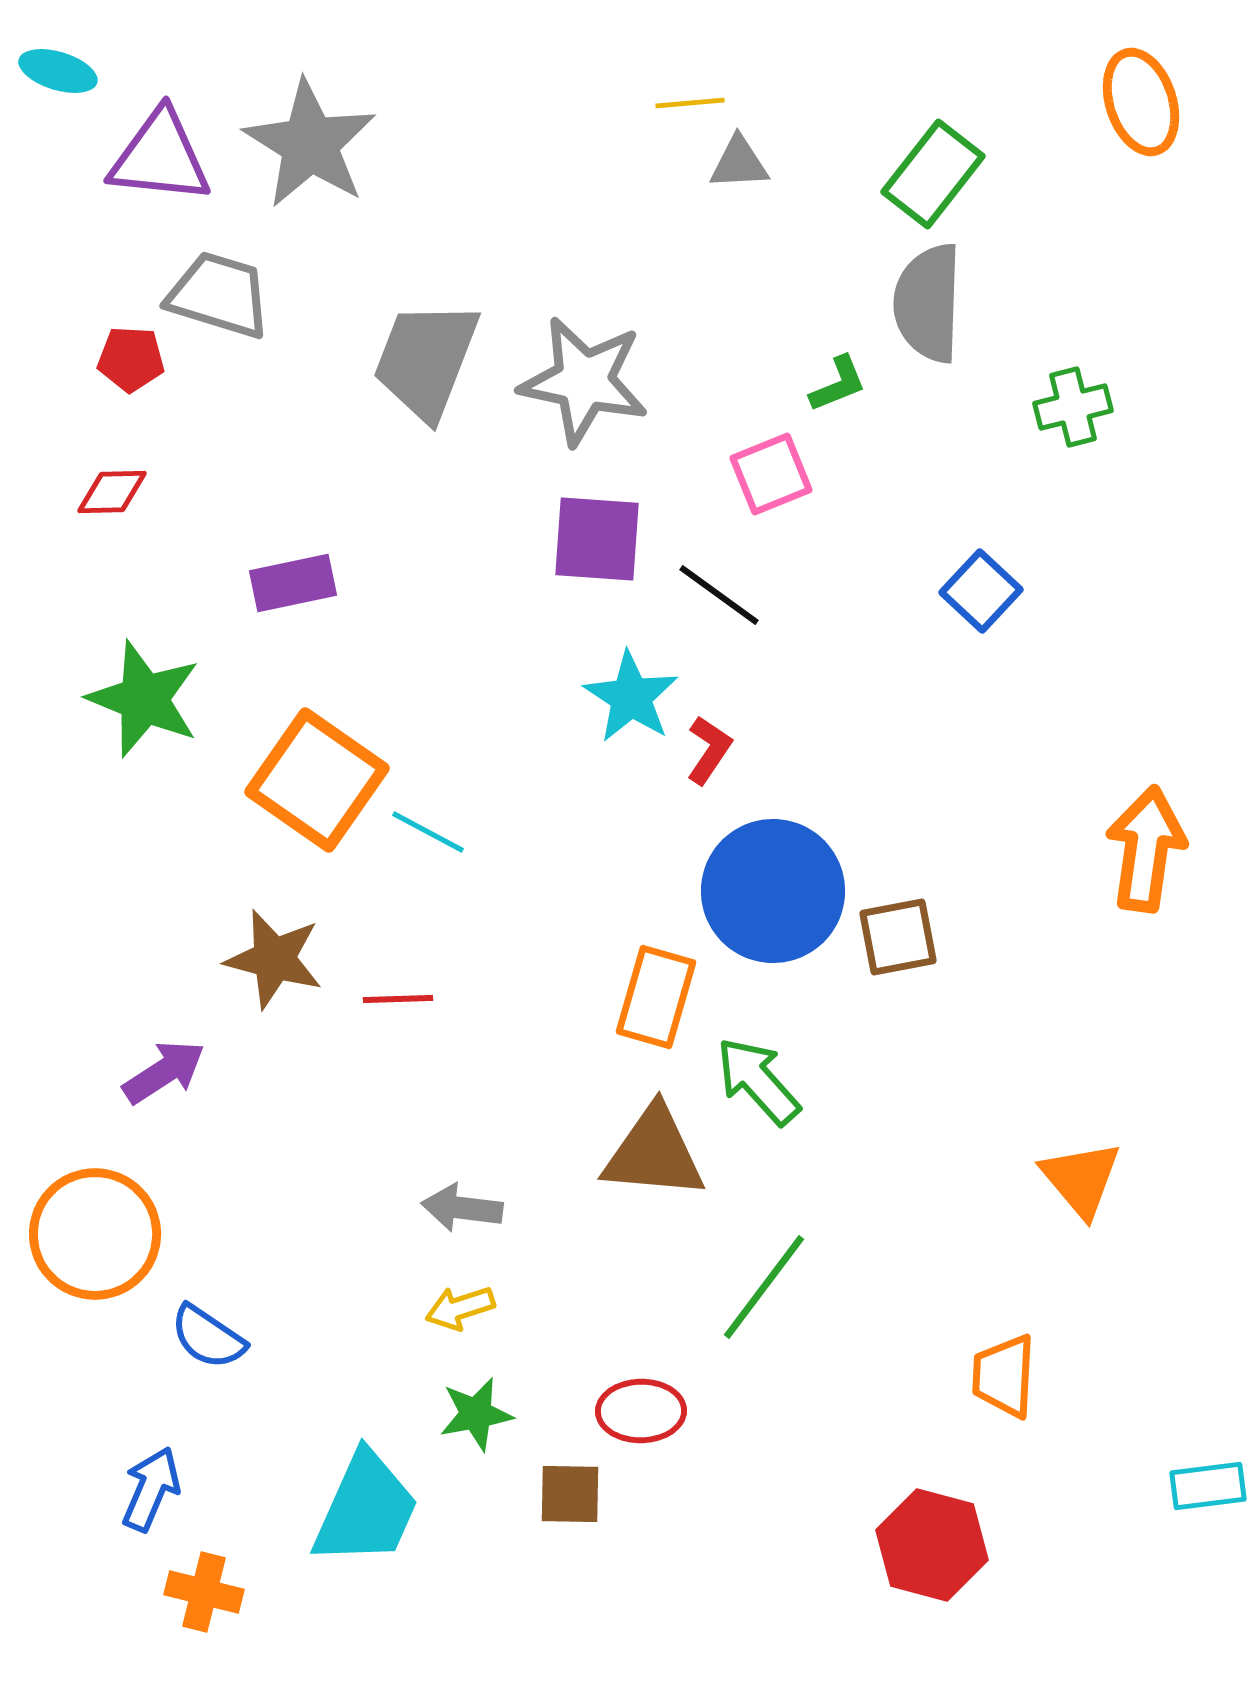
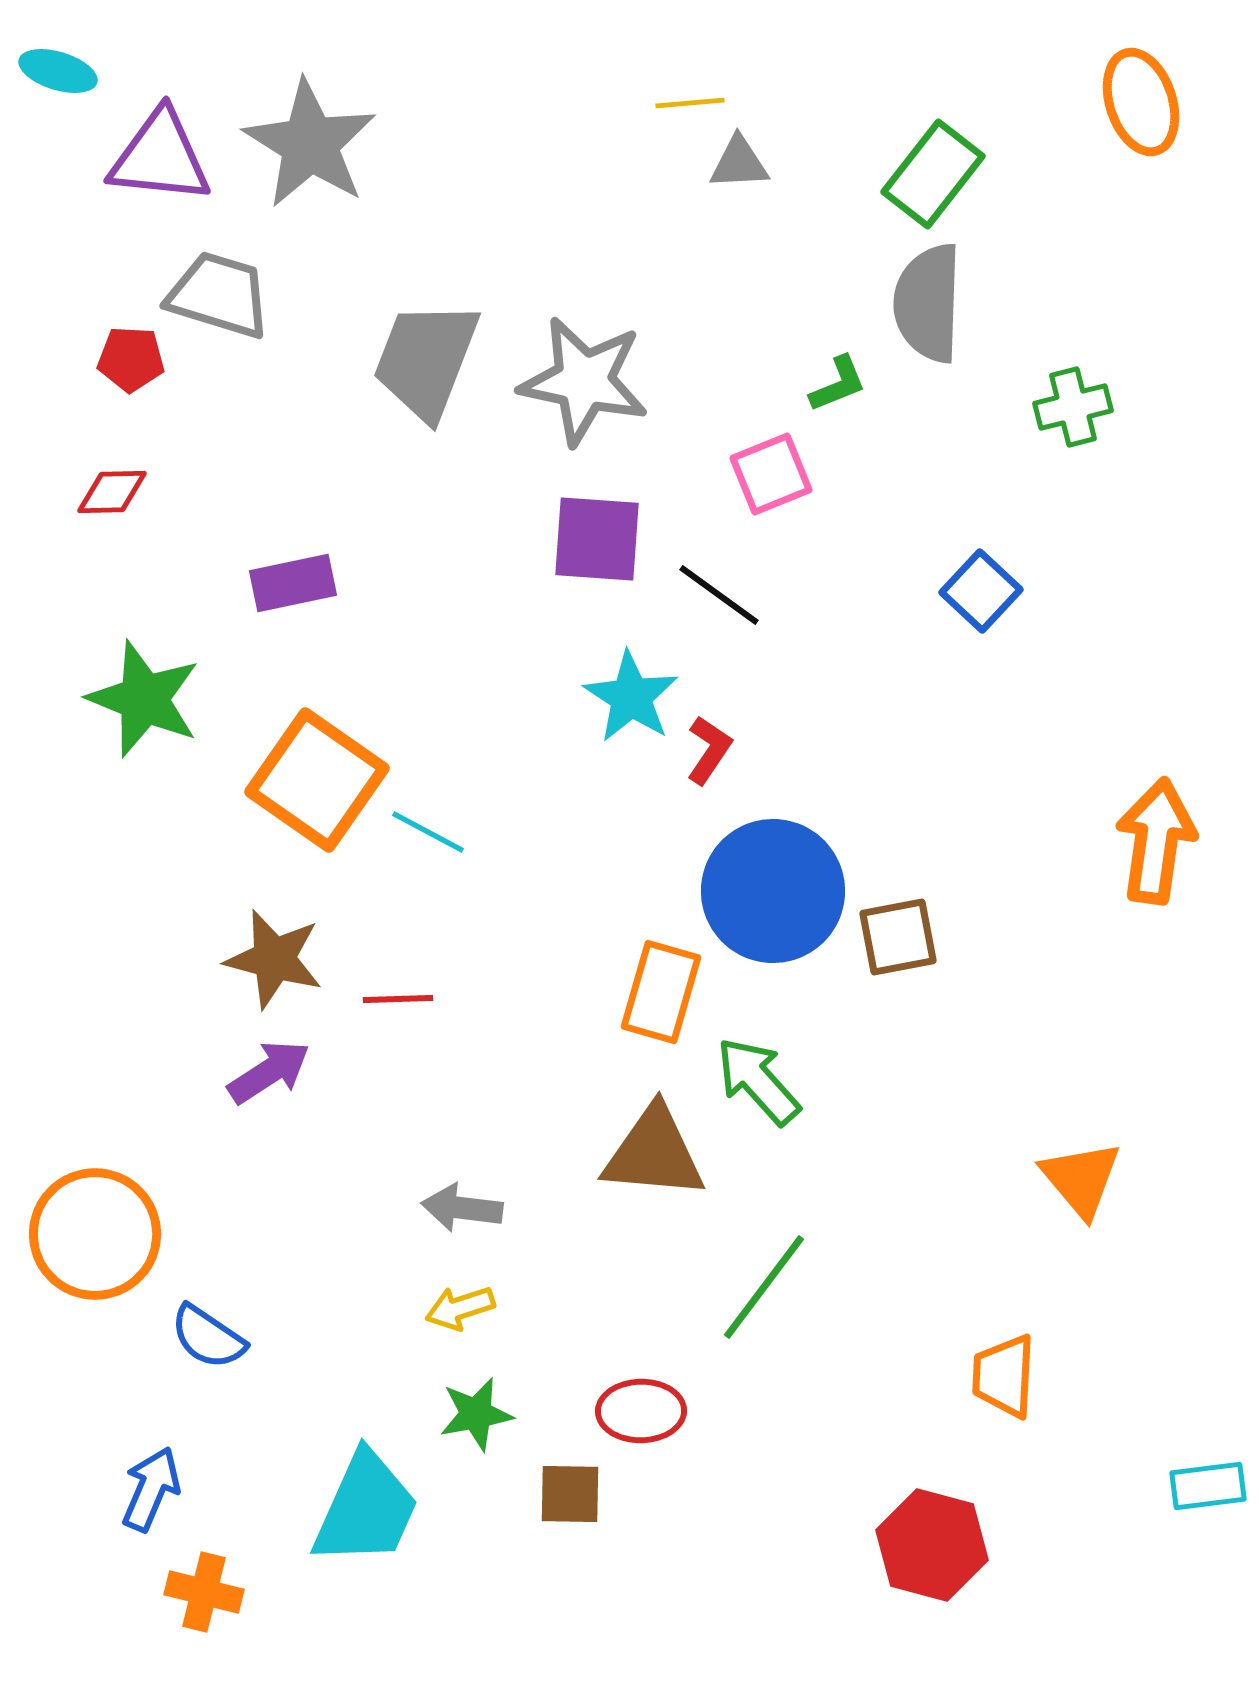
orange arrow at (1146, 849): moved 10 px right, 8 px up
orange rectangle at (656, 997): moved 5 px right, 5 px up
purple arrow at (164, 1072): moved 105 px right
